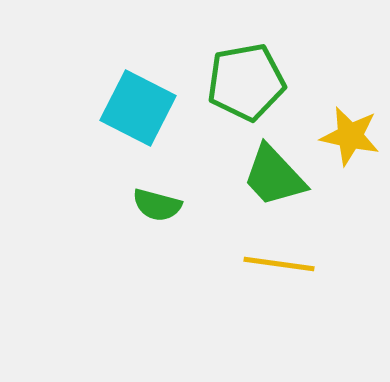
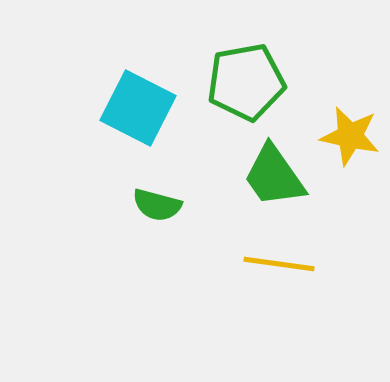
green trapezoid: rotated 8 degrees clockwise
